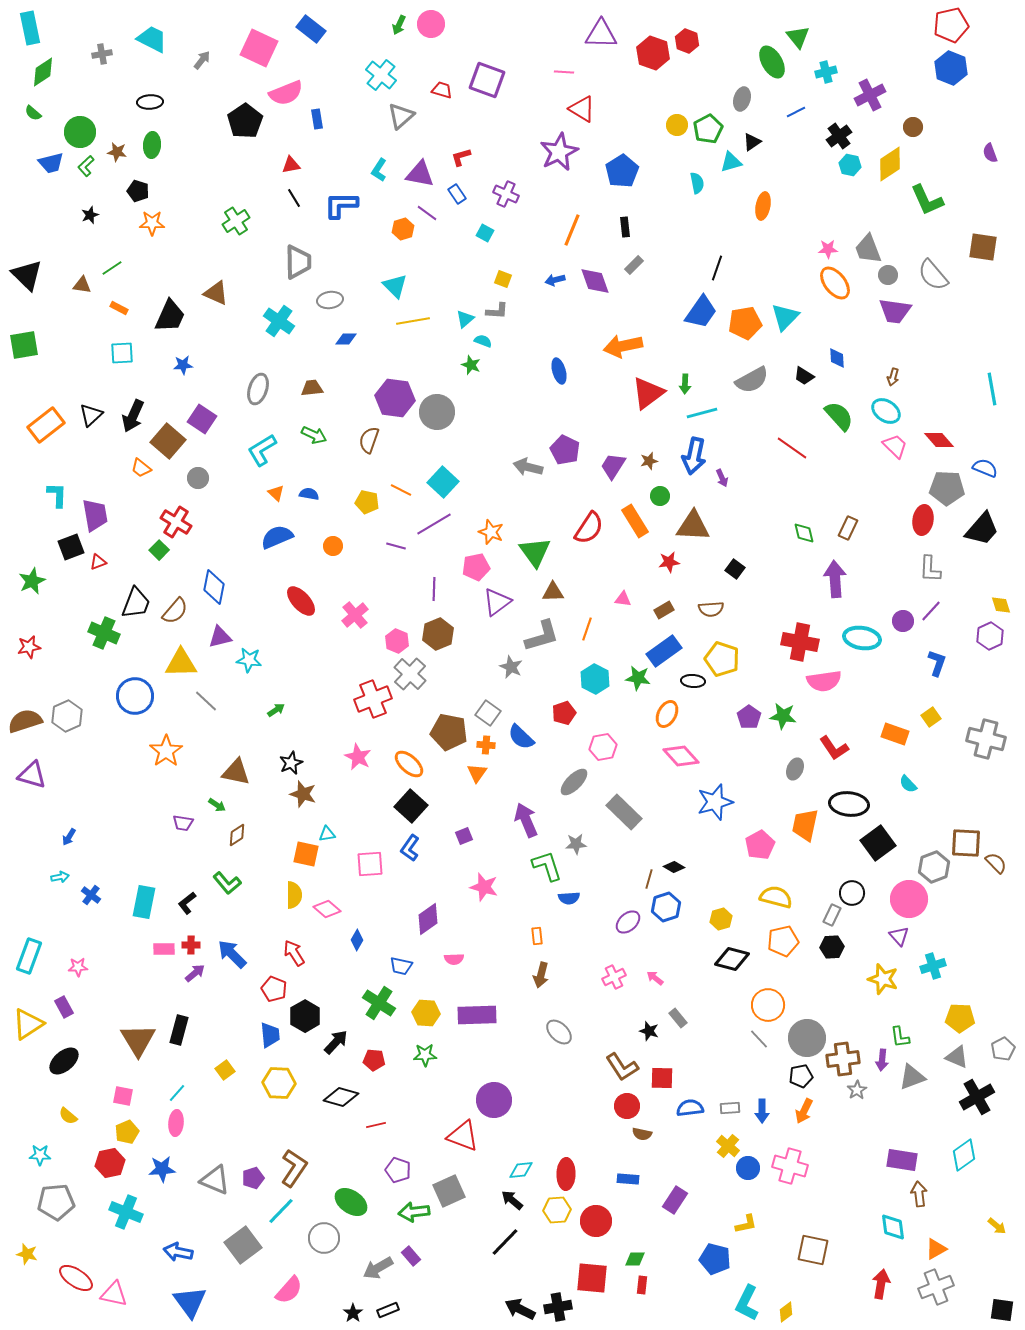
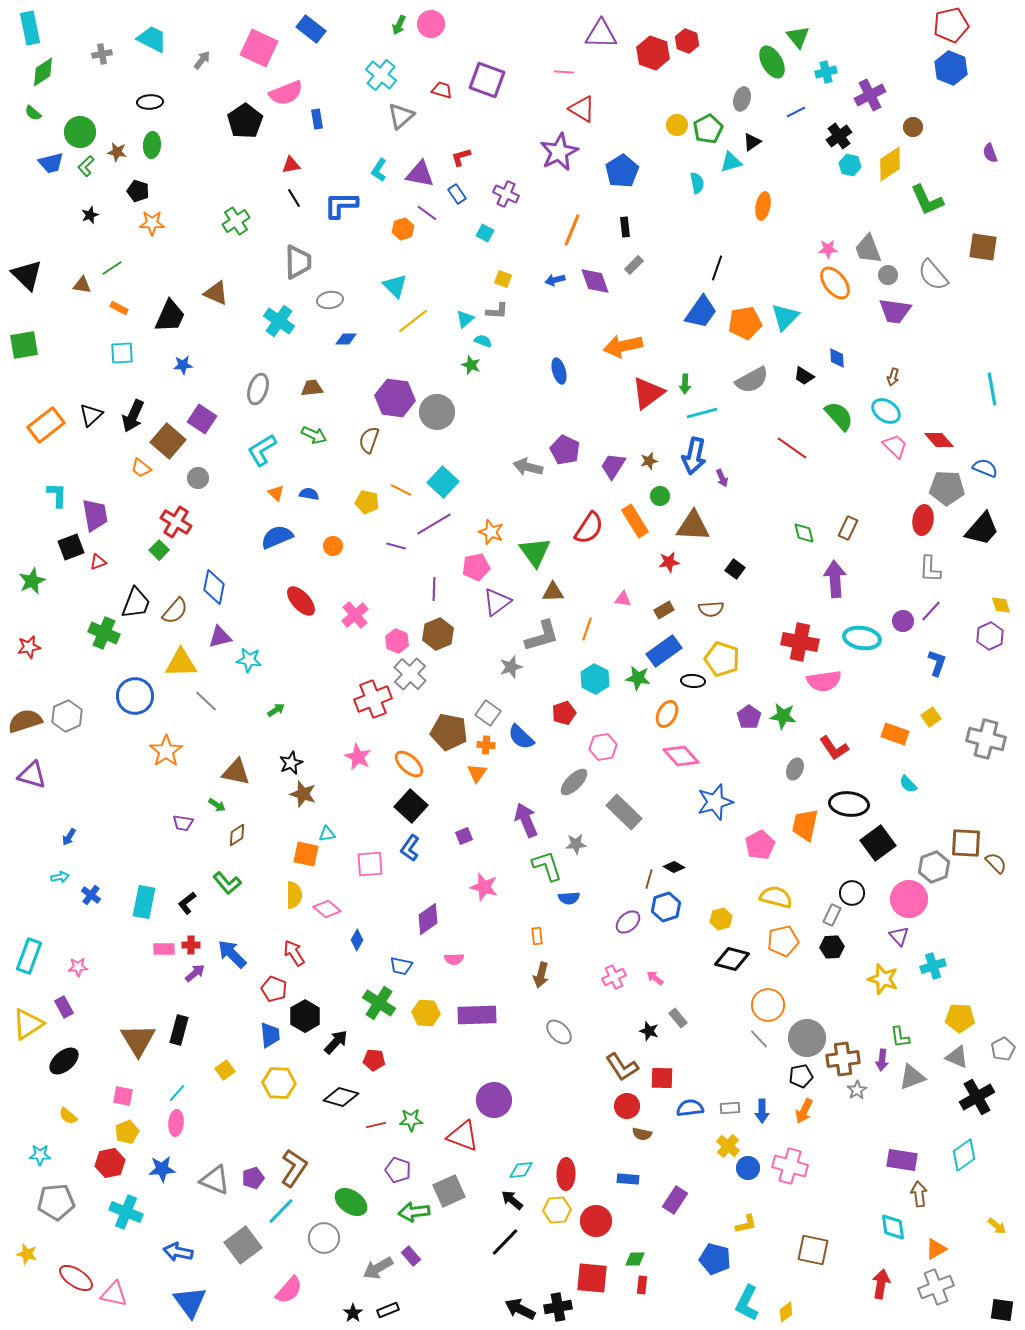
yellow line at (413, 321): rotated 28 degrees counterclockwise
gray star at (511, 667): rotated 30 degrees clockwise
green star at (425, 1055): moved 14 px left, 65 px down
